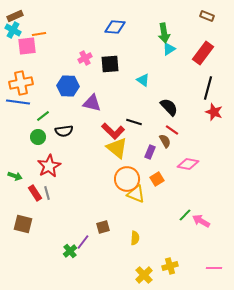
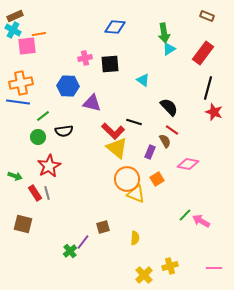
pink cross at (85, 58): rotated 16 degrees clockwise
